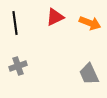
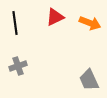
gray trapezoid: moved 6 px down
